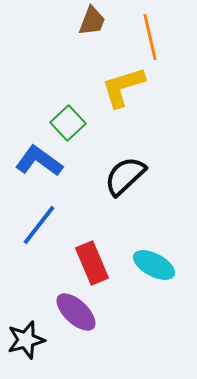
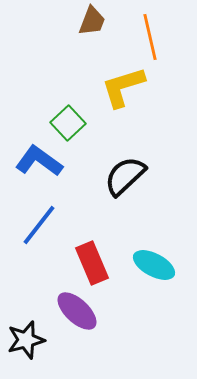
purple ellipse: moved 1 px right, 1 px up
